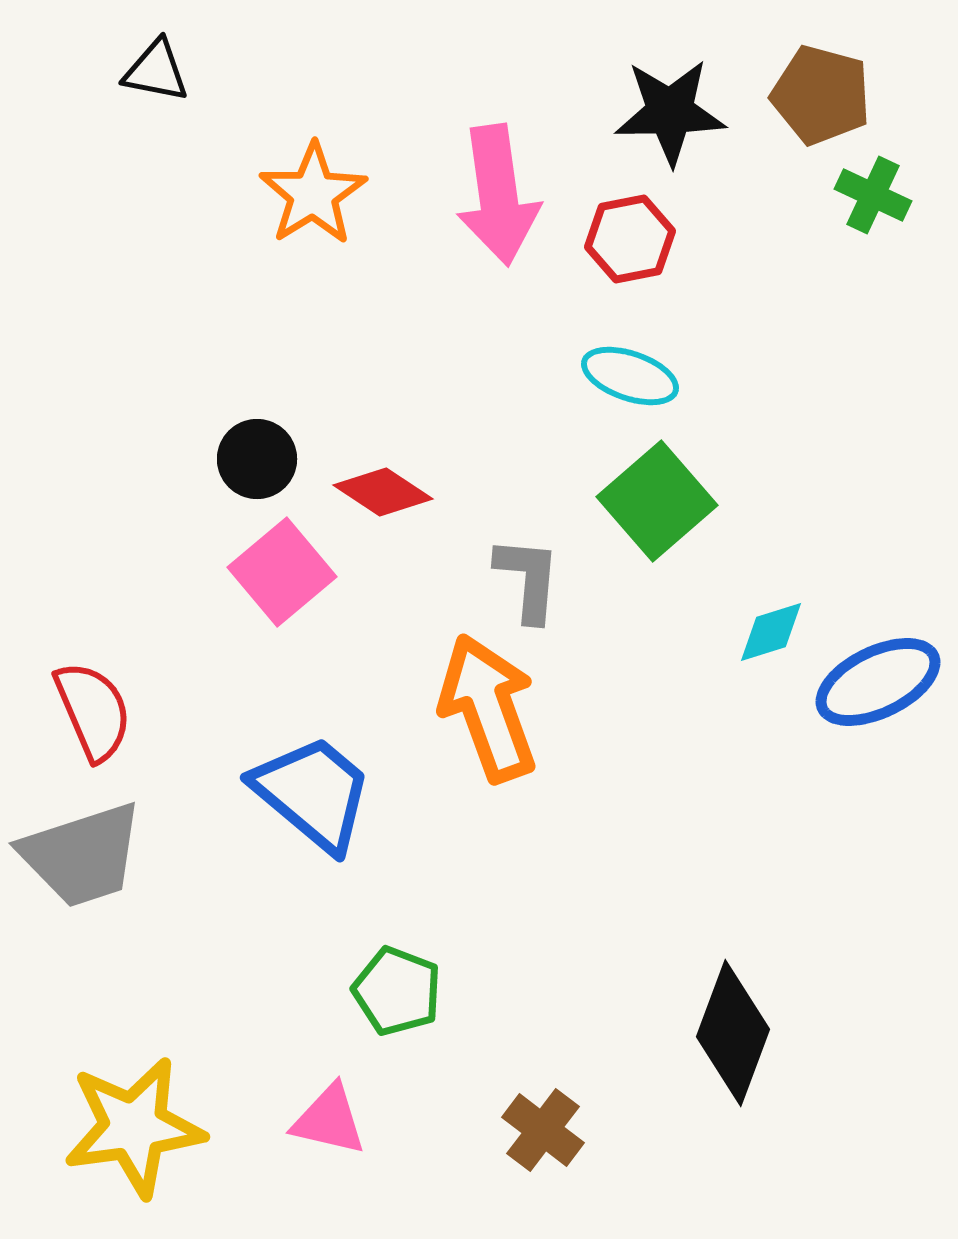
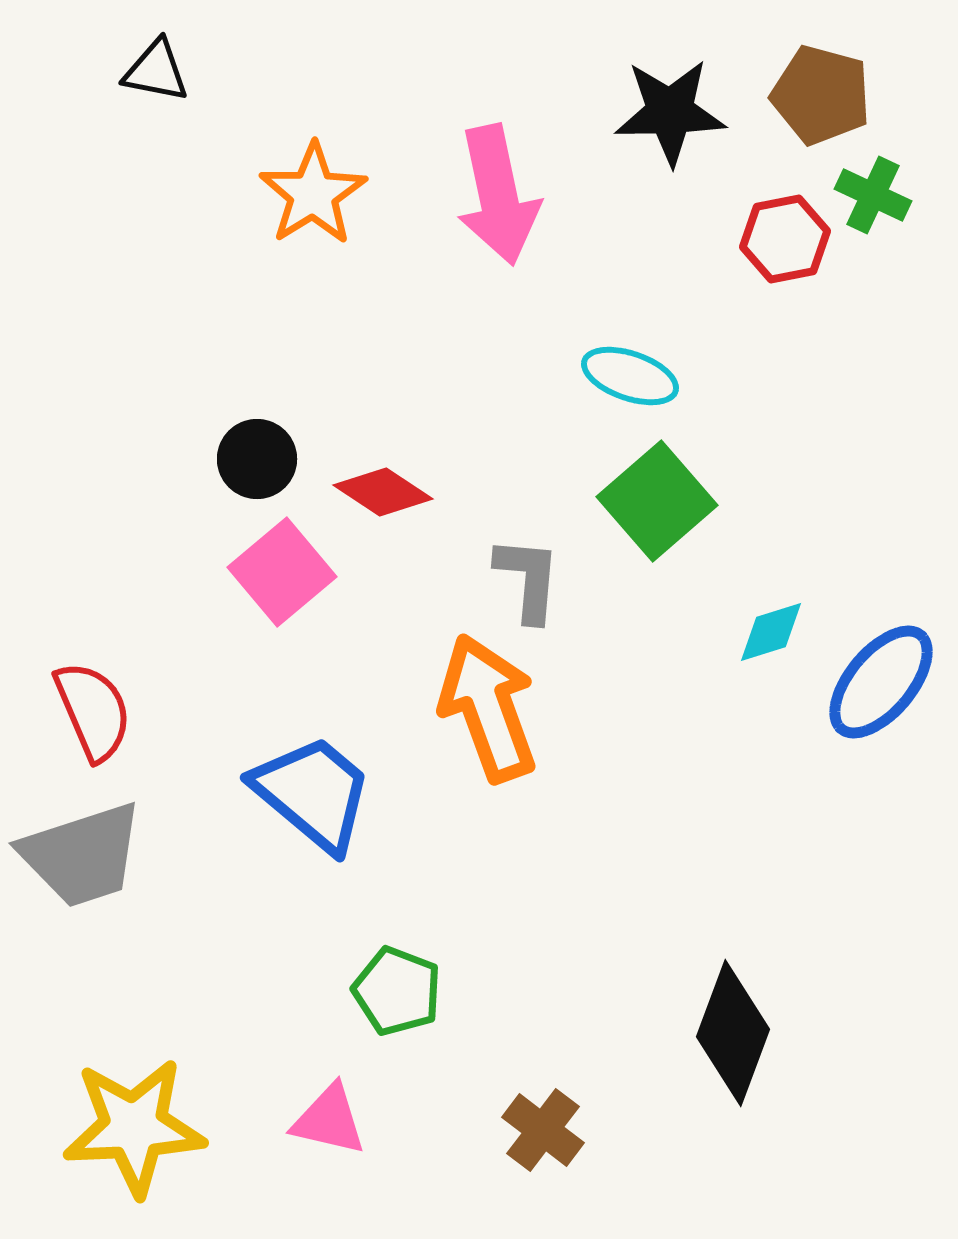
pink arrow: rotated 4 degrees counterclockwise
red hexagon: moved 155 px right
blue ellipse: moved 3 px right; rotated 24 degrees counterclockwise
yellow star: rotated 5 degrees clockwise
